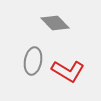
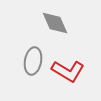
gray diamond: rotated 20 degrees clockwise
